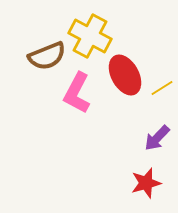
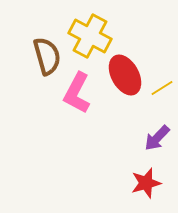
brown semicircle: rotated 84 degrees counterclockwise
